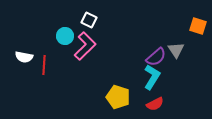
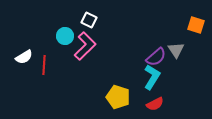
orange square: moved 2 px left, 1 px up
white semicircle: rotated 42 degrees counterclockwise
